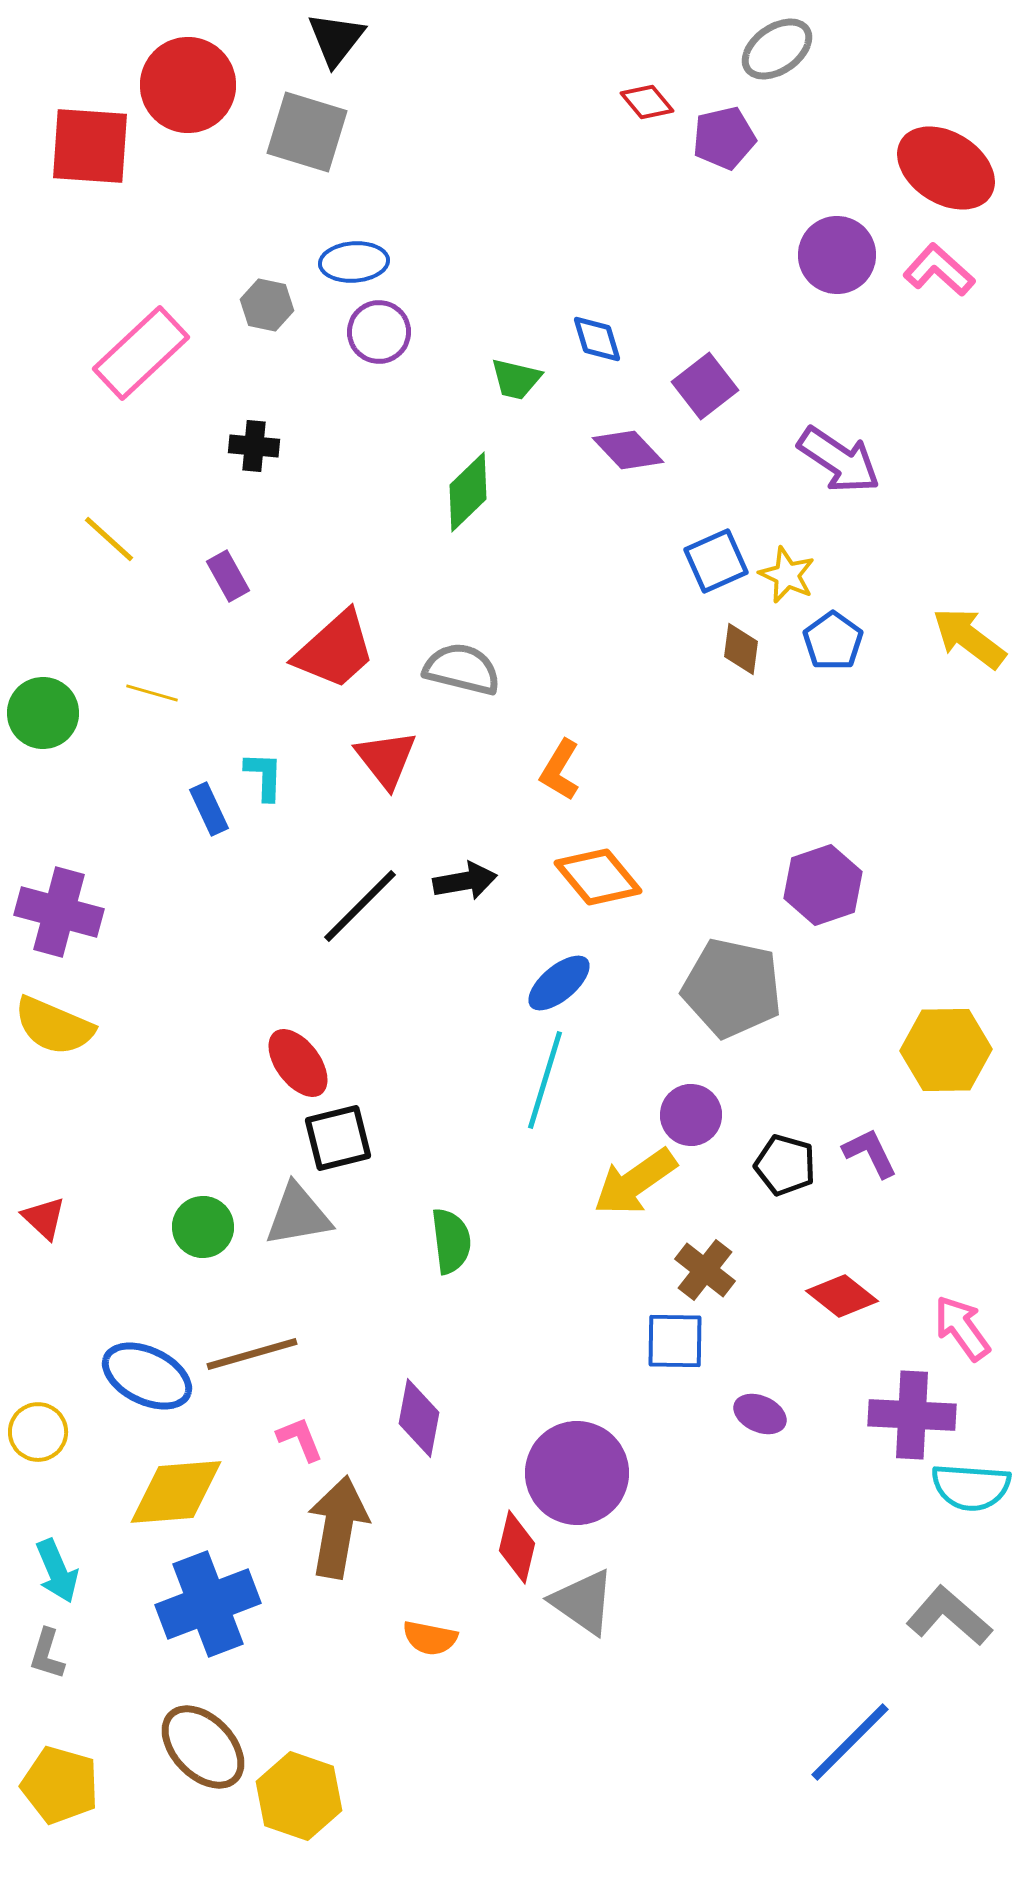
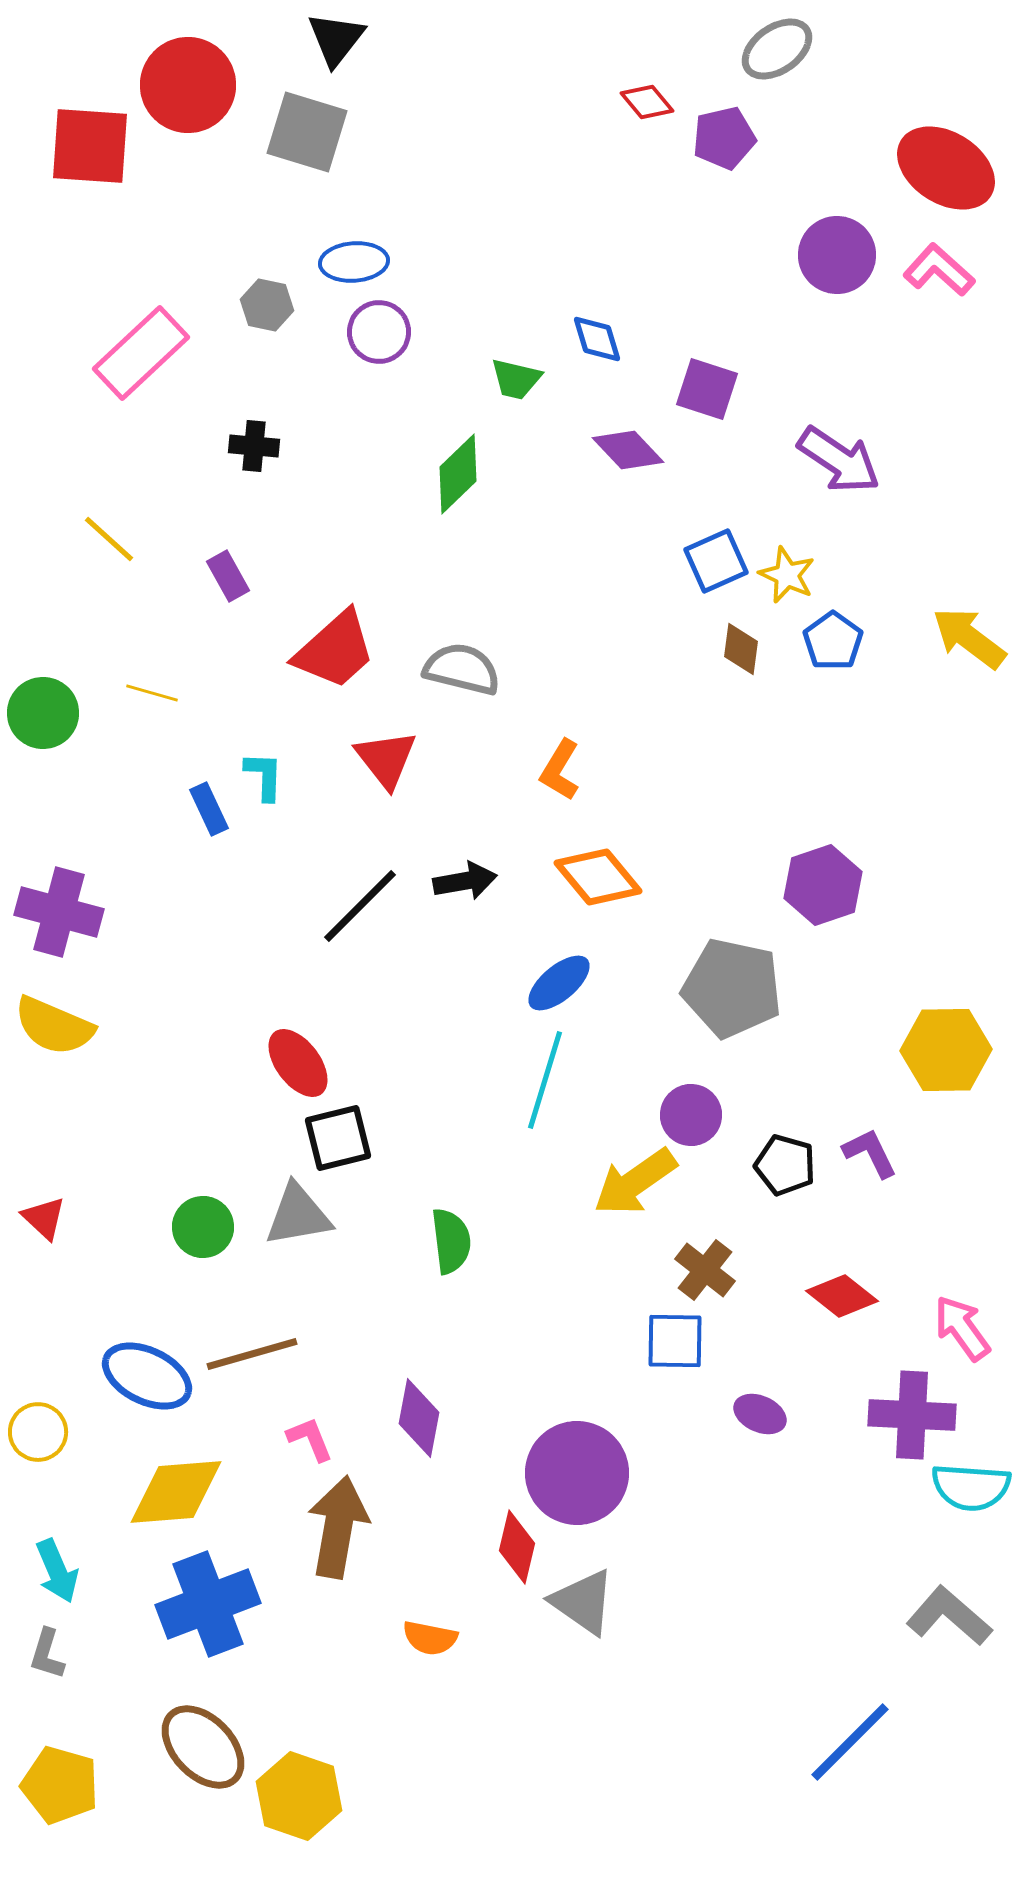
purple square at (705, 386): moved 2 px right, 3 px down; rotated 34 degrees counterclockwise
green diamond at (468, 492): moved 10 px left, 18 px up
pink L-shape at (300, 1439): moved 10 px right
